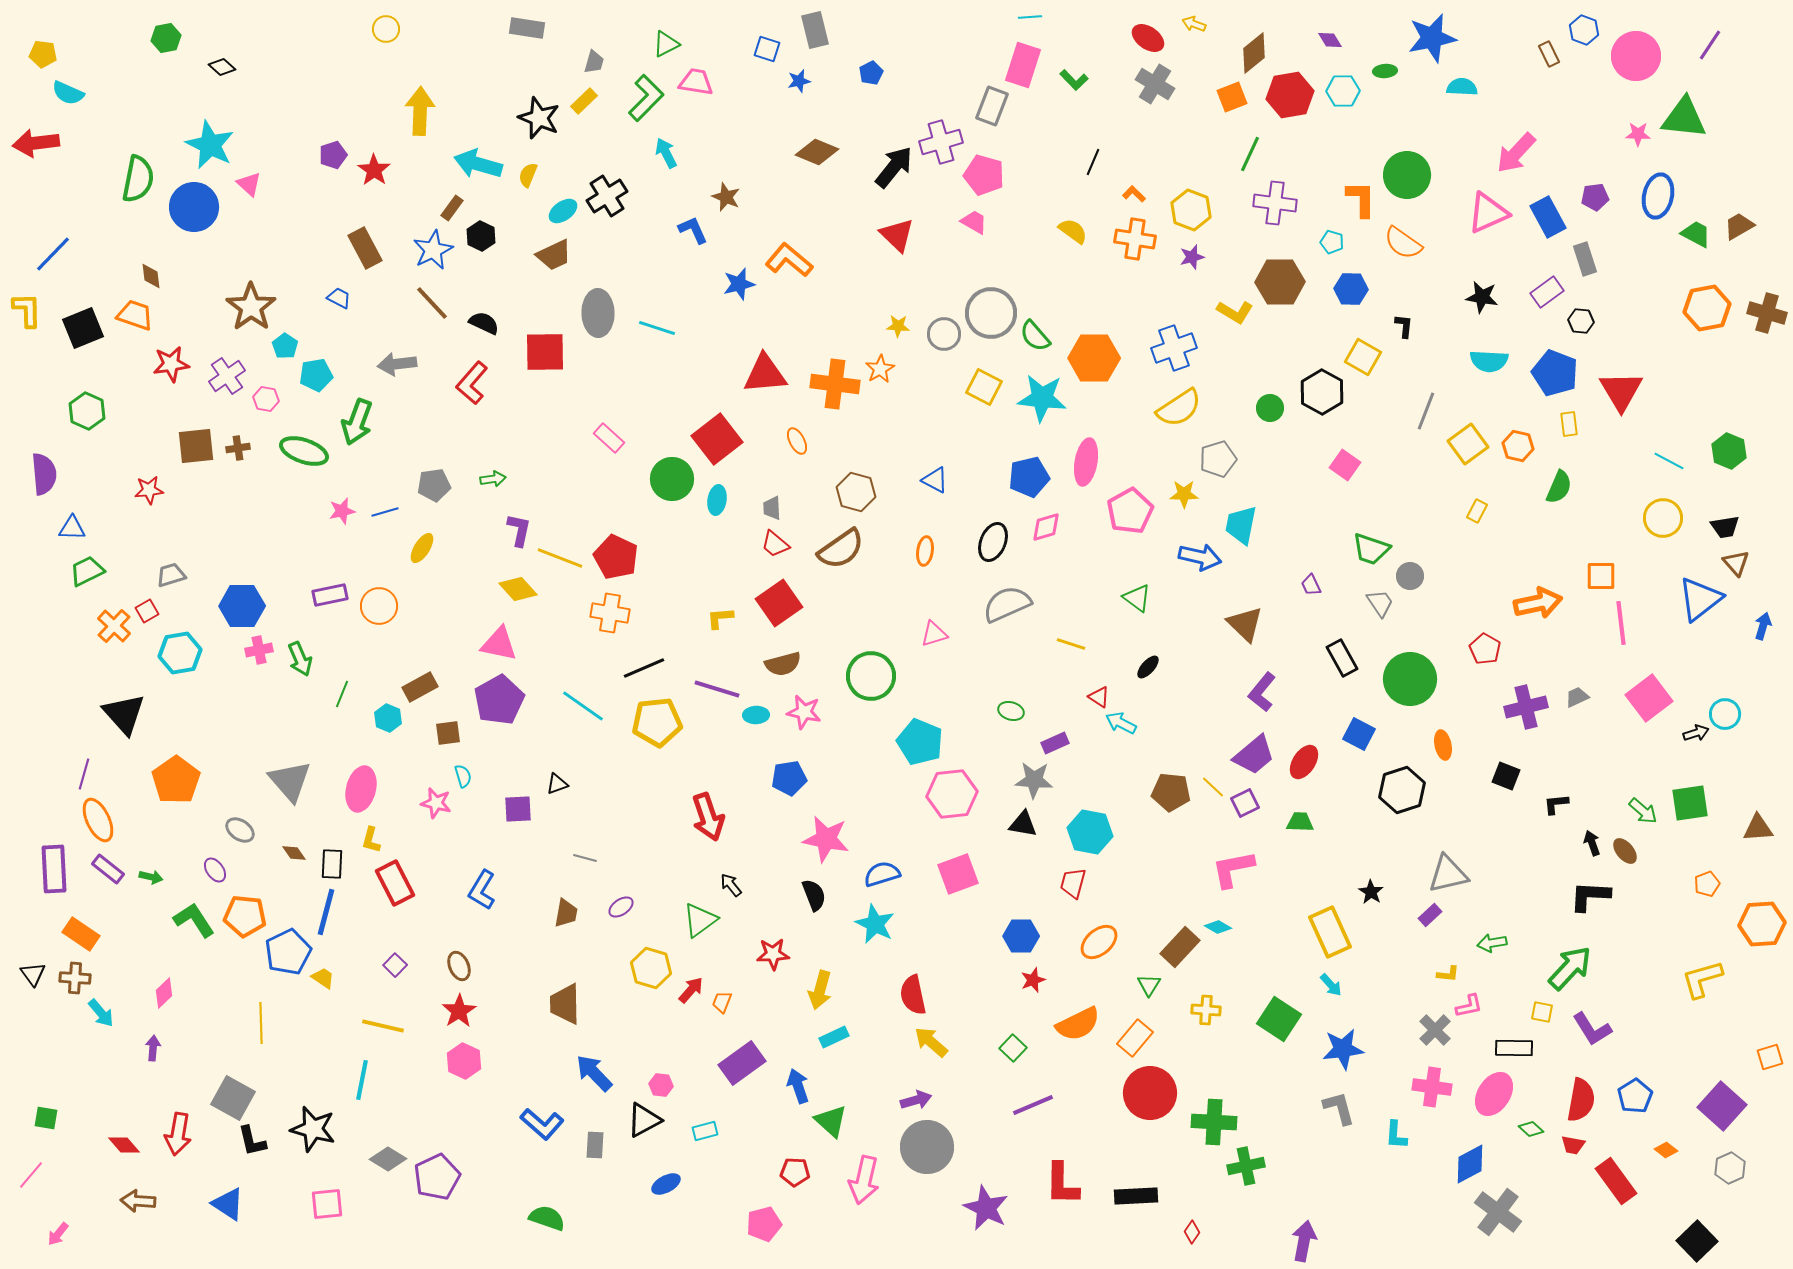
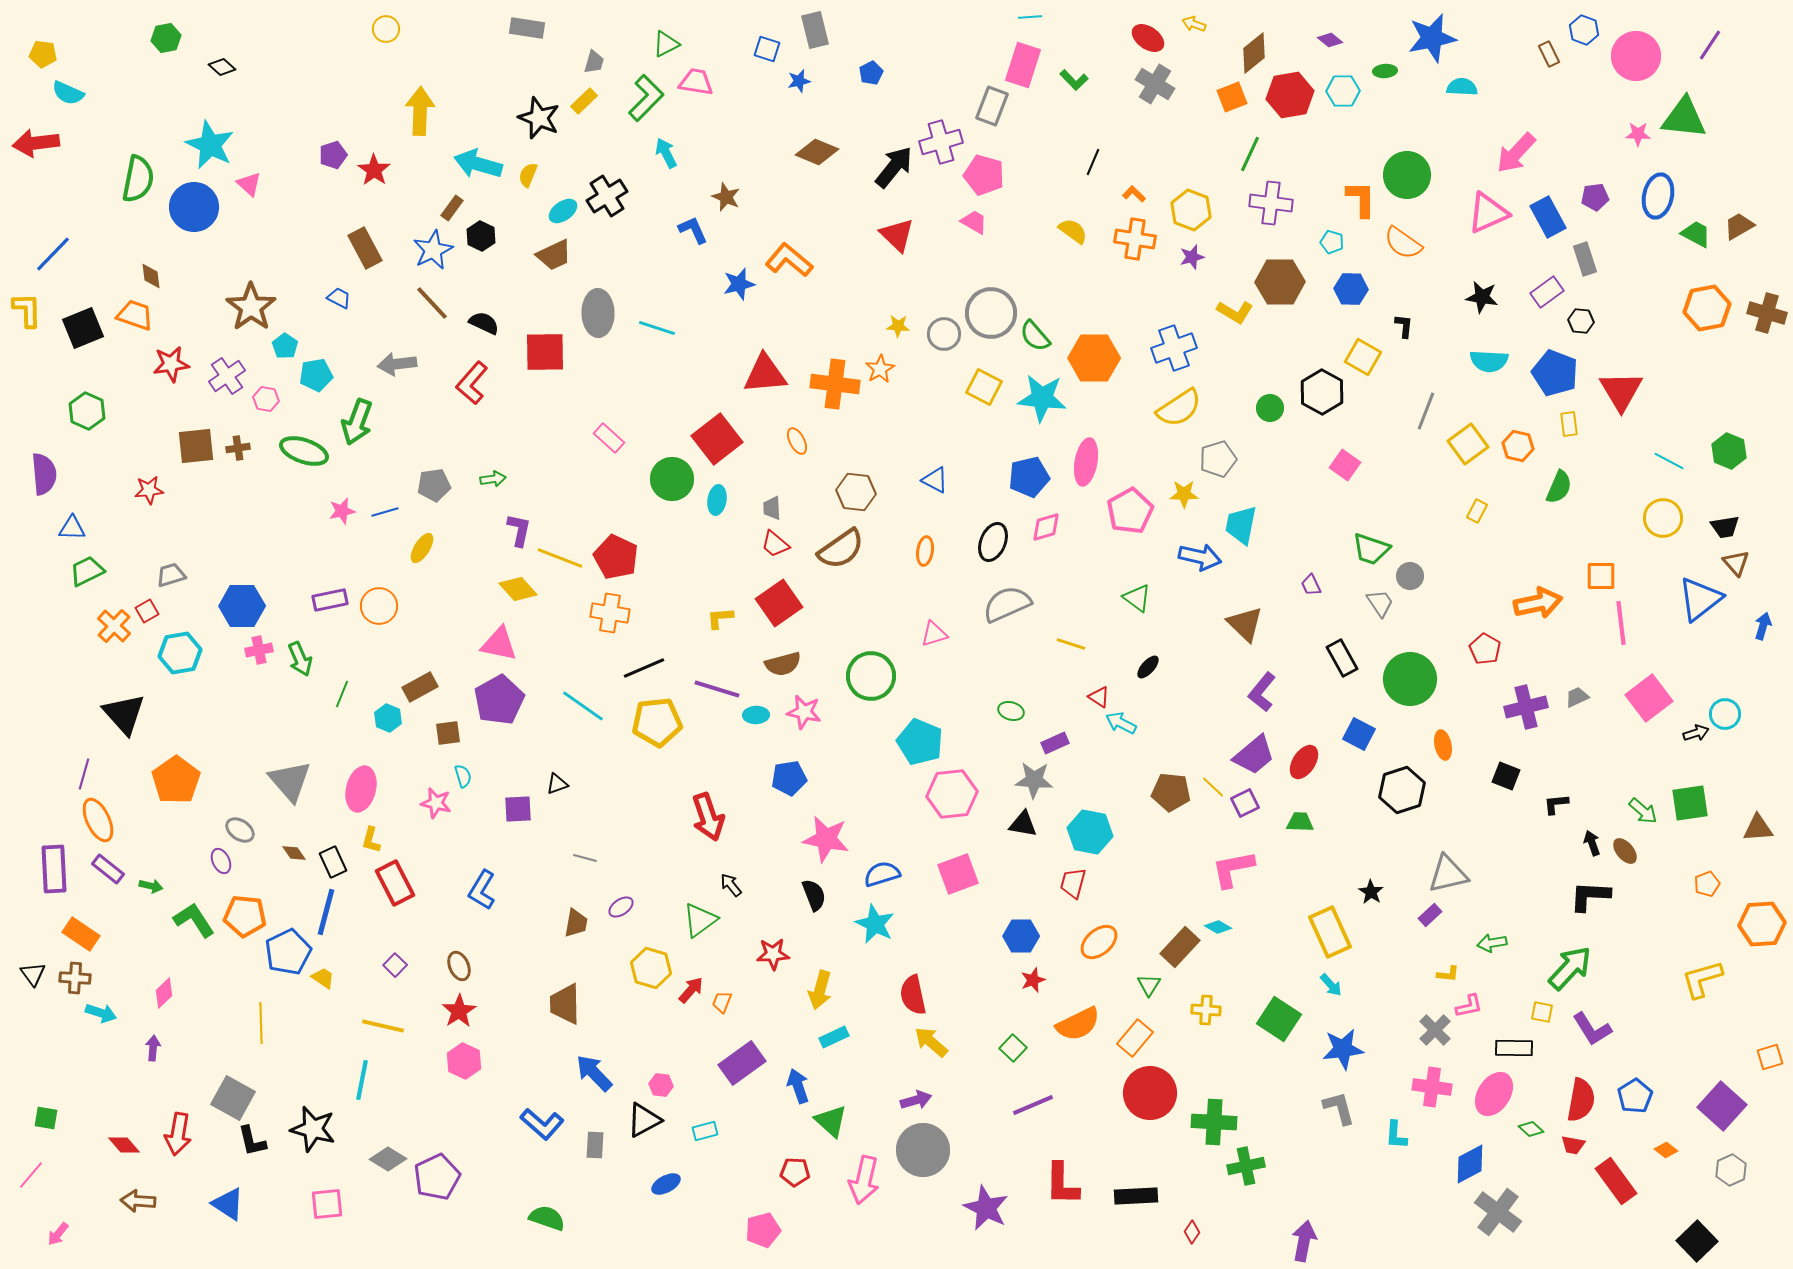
purple diamond at (1330, 40): rotated 20 degrees counterclockwise
purple cross at (1275, 203): moved 4 px left
brown hexagon at (856, 492): rotated 9 degrees counterclockwise
purple rectangle at (330, 595): moved 5 px down
black rectangle at (332, 864): moved 1 px right, 2 px up; rotated 28 degrees counterclockwise
purple ellipse at (215, 870): moved 6 px right, 9 px up; rotated 10 degrees clockwise
green arrow at (151, 877): moved 9 px down
brown trapezoid at (566, 913): moved 10 px right, 10 px down
cyan arrow at (101, 1013): rotated 32 degrees counterclockwise
gray circle at (927, 1147): moved 4 px left, 3 px down
gray hexagon at (1730, 1168): moved 1 px right, 2 px down
pink pentagon at (764, 1224): moved 1 px left, 6 px down
